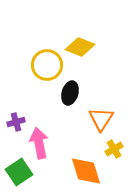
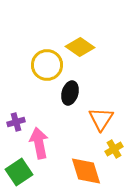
yellow diamond: rotated 12 degrees clockwise
